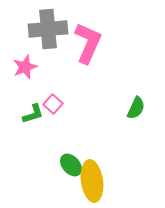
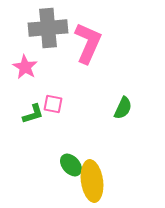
gray cross: moved 1 px up
pink star: rotated 20 degrees counterclockwise
pink square: rotated 30 degrees counterclockwise
green semicircle: moved 13 px left
